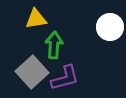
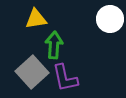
white circle: moved 8 px up
purple L-shape: rotated 92 degrees clockwise
